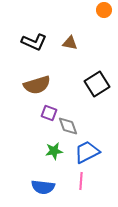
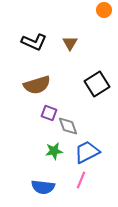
brown triangle: rotated 49 degrees clockwise
pink line: moved 1 px up; rotated 18 degrees clockwise
